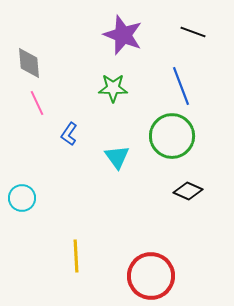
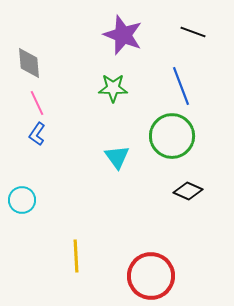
blue L-shape: moved 32 px left
cyan circle: moved 2 px down
